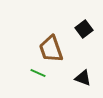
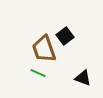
black square: moved 19 px left, 7 px down
brown trapezoid: moved 7 px left
